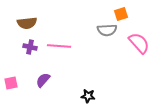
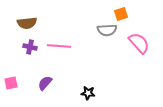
purple semicircle: moved 2 px right, 3 px down
black star: moved 3 px up
